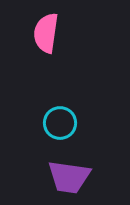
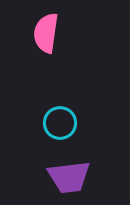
purple trapezoid: rotated 15 degrees counterclockwise
